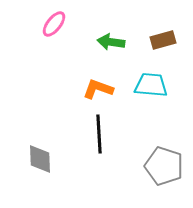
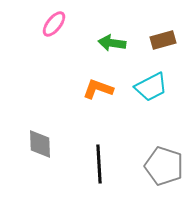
green arrow: moved 1 px right, 1 px down
cyan trapezoid: moved 2 px down; rotated 148 degrees clockwise
black line: moved 30 px down
gray diamond: moved 15 px up
